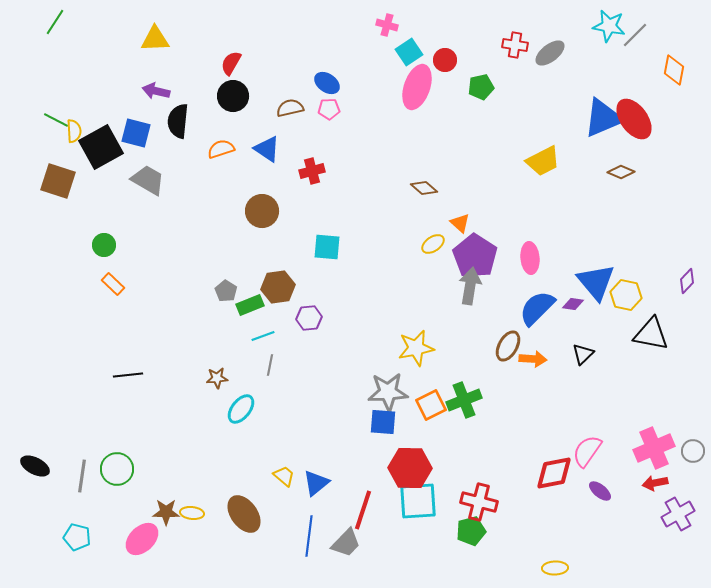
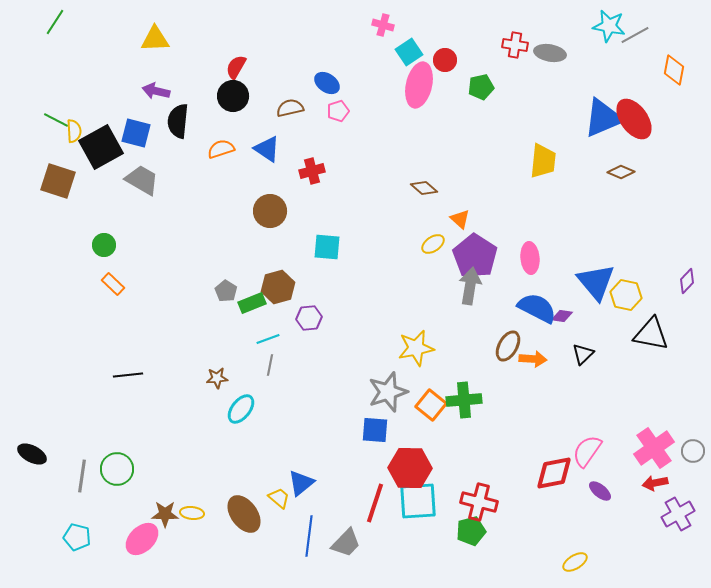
pink cross at (387, 25): moved 4 px left
gray line at (635, 35): rotated 16 degrees clockwise
gray ellipse at (550, 53): rotated 48 degrees clockwise
red semicircle at (231, 63): moved 5 px right, 4 px down
pink ellipse at (417, 87): moved 2 px right, 2 px up; rotated 6 degrees counterclockwise
pink pentagon at (329, 109): moved 9 px right, 2 px down; rotated 15 degrees counterclockwise
yellow trapezoid at (543, 161): rotated 57 degrees counterclockwise
gray trapezoid at (148, 180): moved 6 px left
brown circle at (262, 211): moved 8 px right
orange triangle at (460, 223): moved 4 px up
brown hexagon at (278, 287): rotated 8 degrees counterclockwise
purple diamond at (573, 304): moved 11 px left, 12 px down
green rectangle at (250, 305): moved 2 px right, 2 px up
blue semicircle at (537, 308): rotated 72 degrees clockwise
cyan line at (263, 336): moved 5 px right, 3 px down
gray star at (388, 392): rotated 15 degrees counterclockwise
green cross at (464, 400): rotated 16 degrees clockwise
orange square at (431, 405): rotated 24 degrees counterclockwise
blue square at (383, 422): moved 8 px left, 8 px down
pink cross at (654, 448): rotated 12 degrees counterclockwise
black ellipse at (35, 466): moved 3 px left, 12 px up
yellow trapezoid at (284, 476): moved 5 px left, 22 px down
blue triangle at (316, 483): moved 15 px left
red line at (363, 510): moved 12 px right, 7 px up
brown star at (166, 512): moved 1 px left, 2 px down
yellow ellipse at (555, 568): moved 20 px right, 6 px up; rotated 30 degrees counterclockwise
